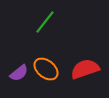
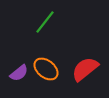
red semicircle: rotated 20 degrees counterclockwise
